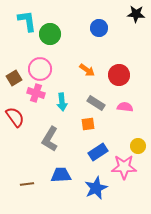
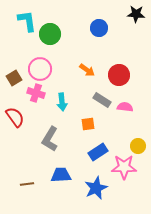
gray rectangle: moved 6 px right, 3 px up
